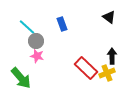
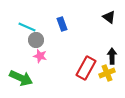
cyan line: rotated 18 degrees counterclockwise
gray circle: moved 1 px up
pink star: moved 3 px right
red rectangle: rotated 75 degrees clockwise
green arrow: rotated 25 degrees counterclockwise
